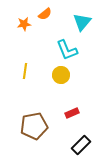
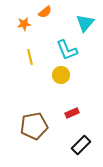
orange semicircle: moved 2 px up
cyan triangle: moved 3 px right, 1 px down
yellow line: moved 5 px right, 14 px up; rotated 21 degrees counterclockwise
